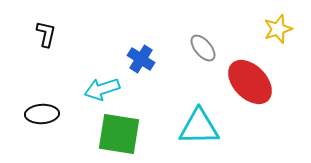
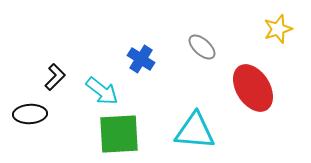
black L-shape: moved 9 px right, 43 px down; rotated 32 degrees clockwise
gray ellipse: moved 1 px left, 1 px up; rotated 8 degrees counterclockwise
red ellipse: moved 3 px right, 6 px down; rotated 12 degrees clockwise
cyan arrow: moved 2 px down; rotated 124 degrees counterclockwise
black ellipse: moved 12 px left
cyan triangle: moved 4 px left, 4 px down; rotated 6 degrees clockwise
green square: rotated 12 degrees counterclockwise
